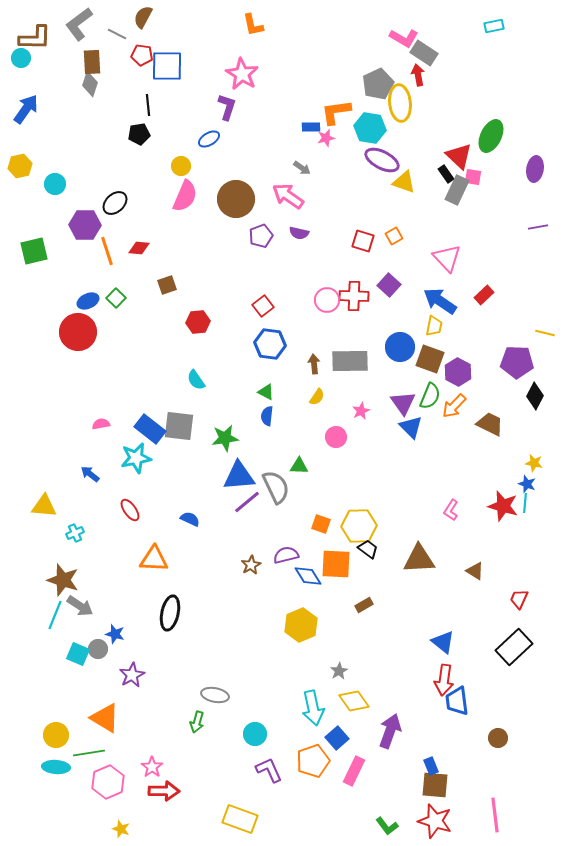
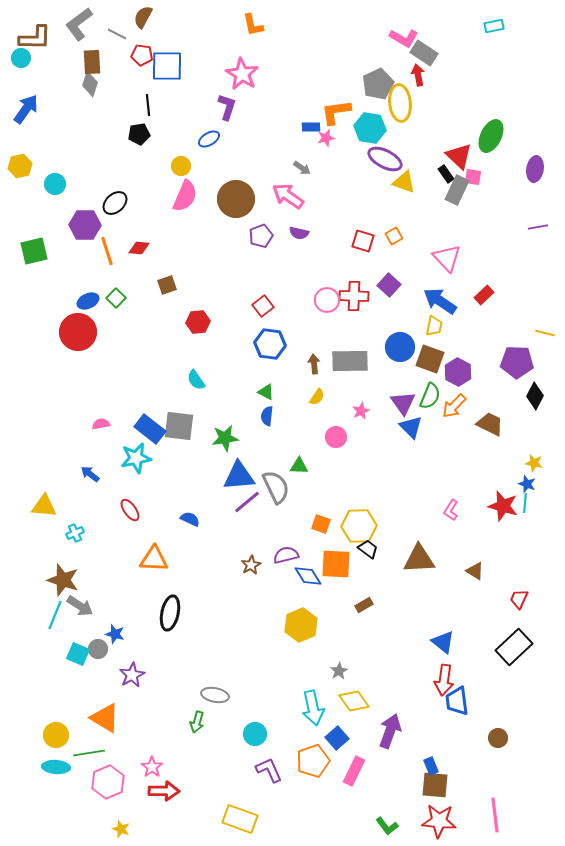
purple ellipse at (382, 160): moved 3 px right, 1 px up
red star at (435, 821): moved 4 px right; rotated 12 degrees counterclockwise
